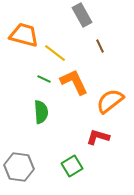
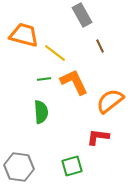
green line: rotated 32 degrees counterclockwise
red L-shape: rotated 10 degrees counterclockwise
green square: rotated 15 degrees clockwise
